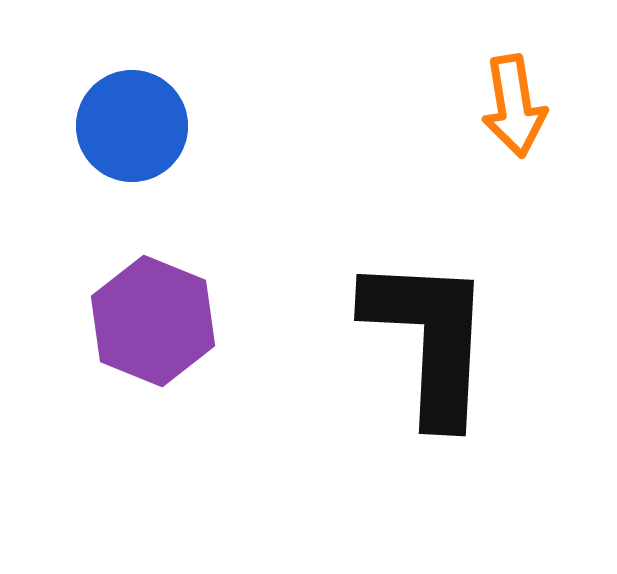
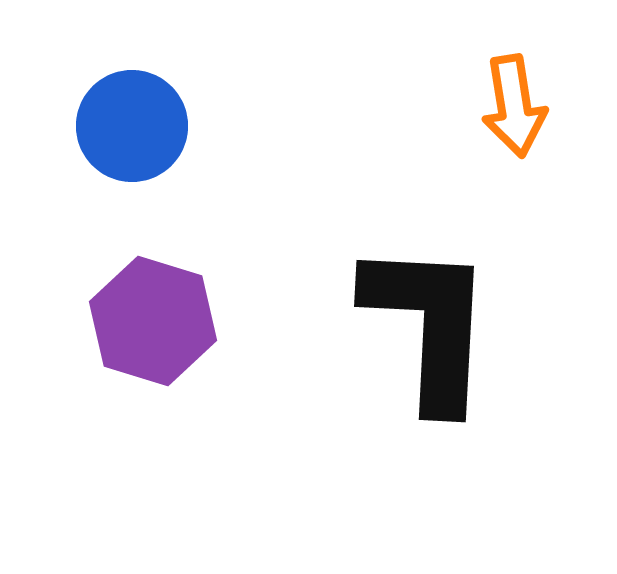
purple hexagon: rotated 5 degrees counterclockwise
black L-shape: moved 14 px up
